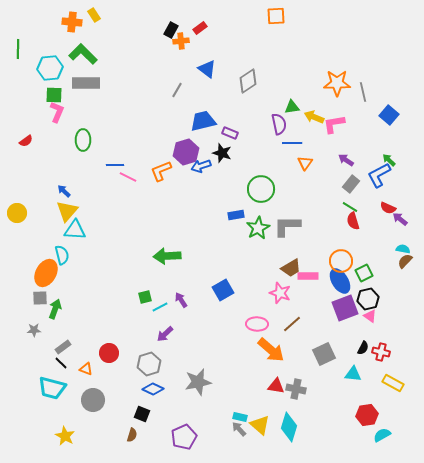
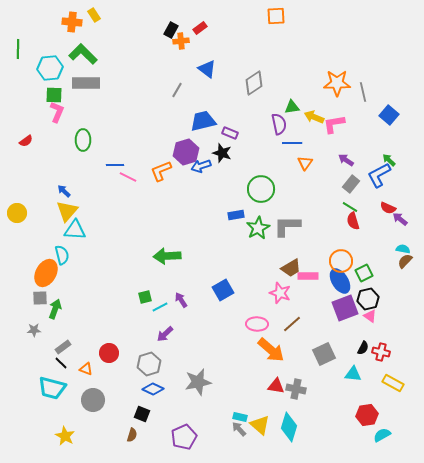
gray diamond at (248, 81): moved 6 px right, 2 px down
